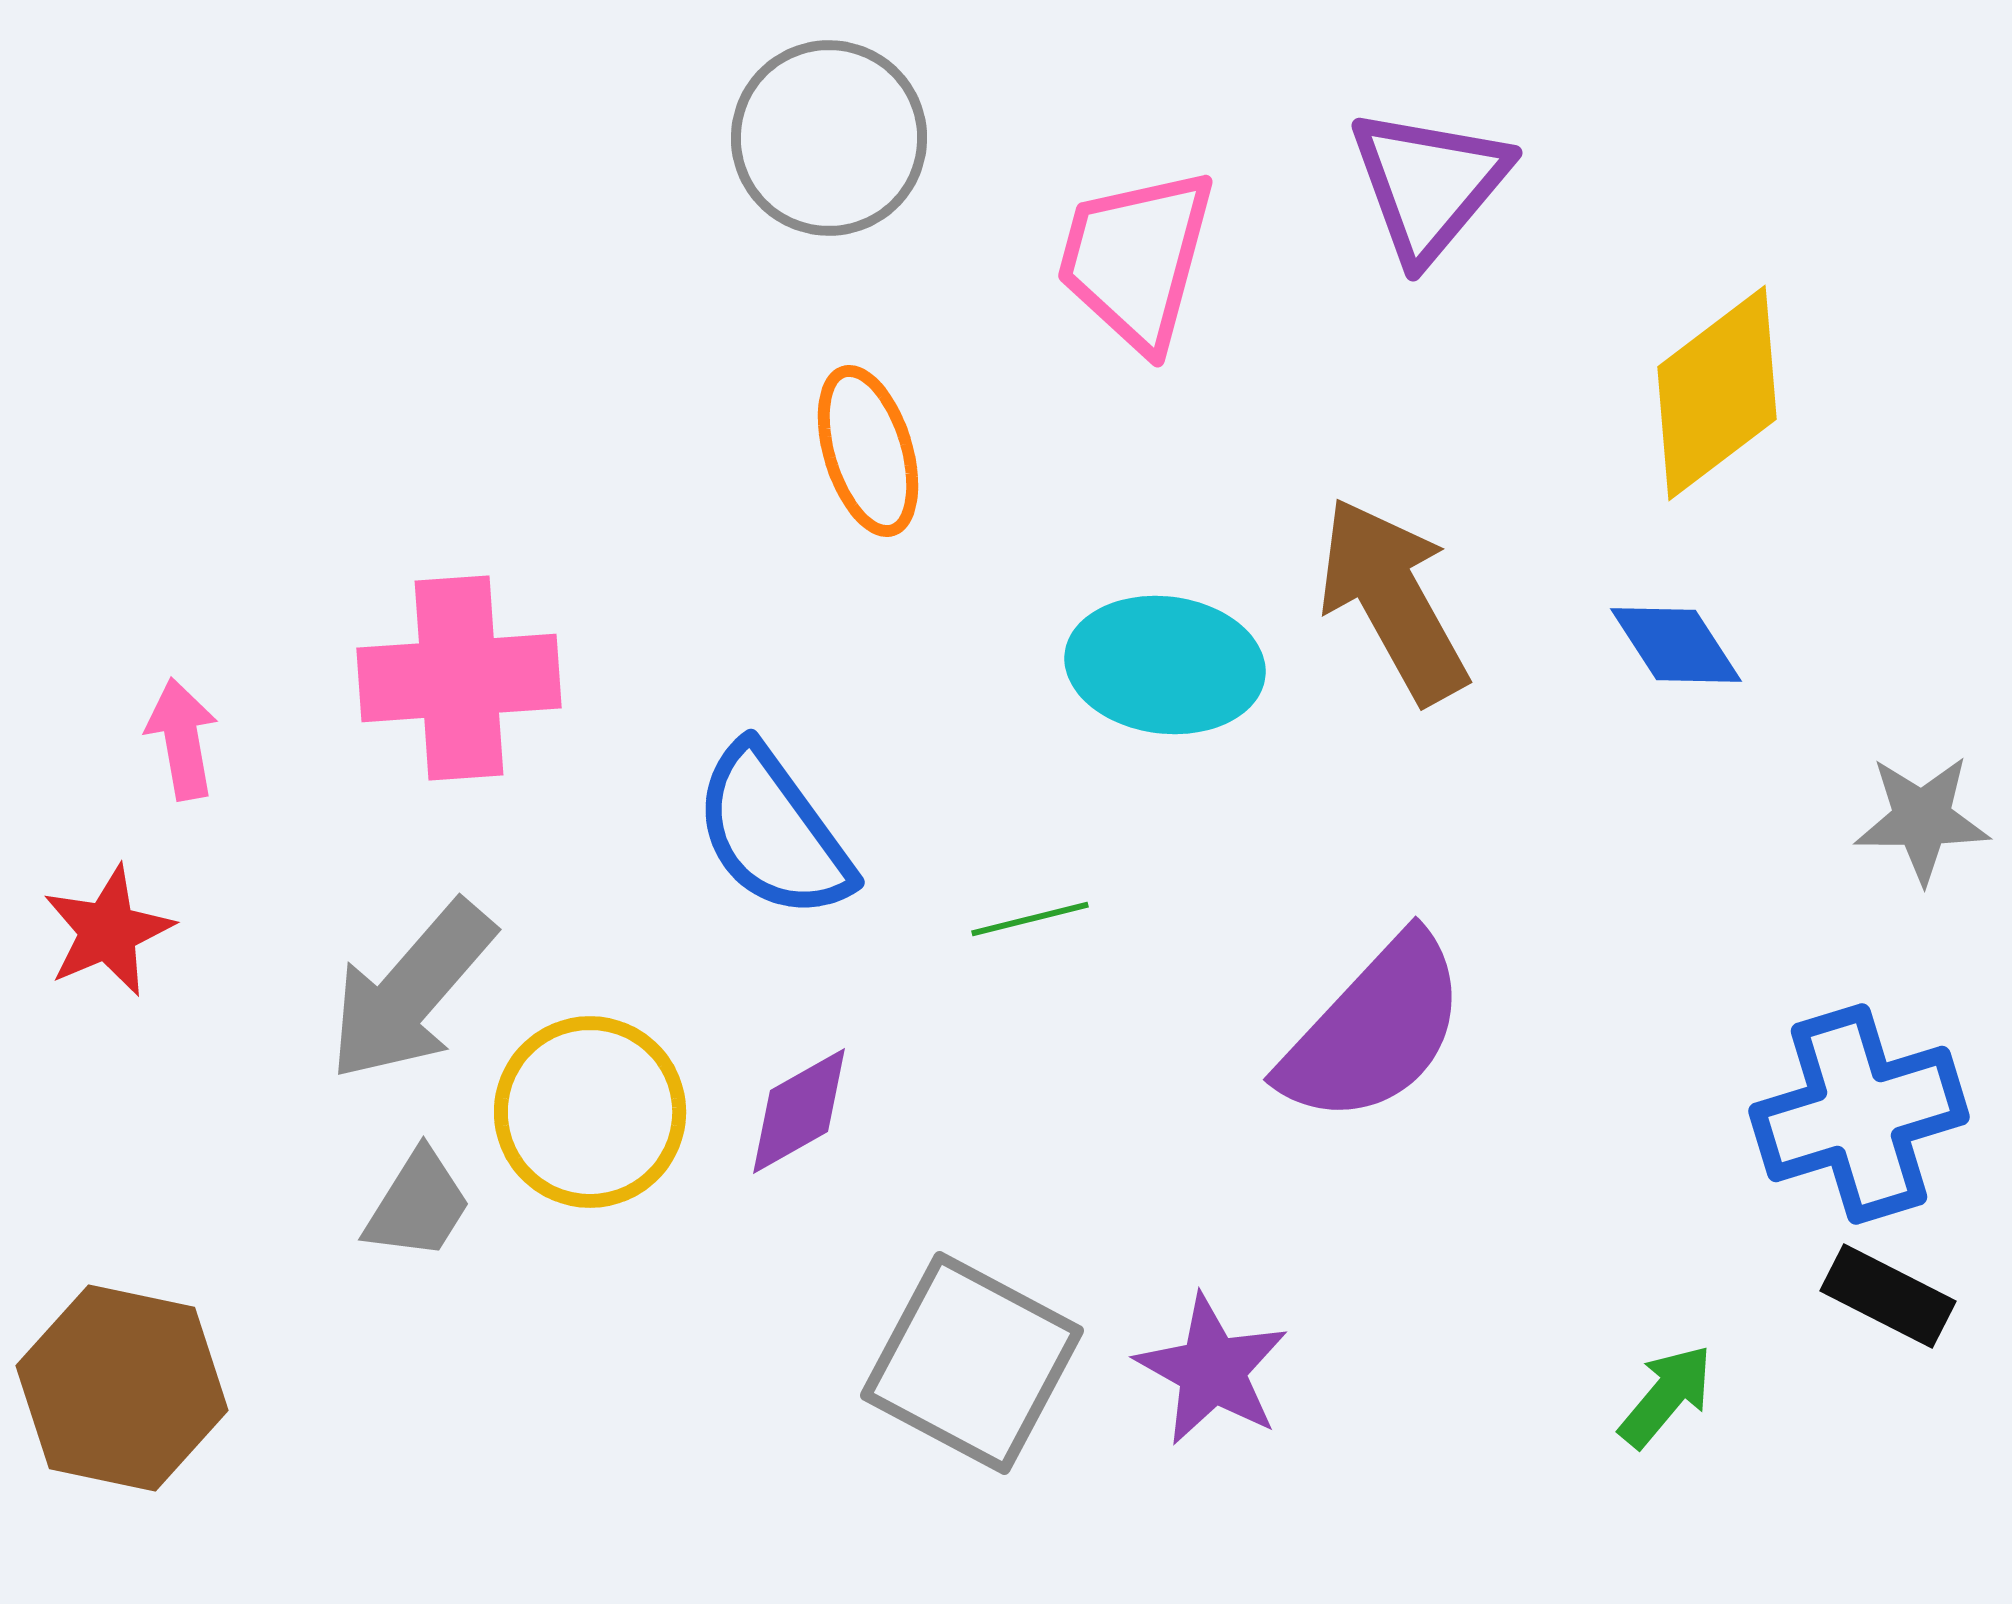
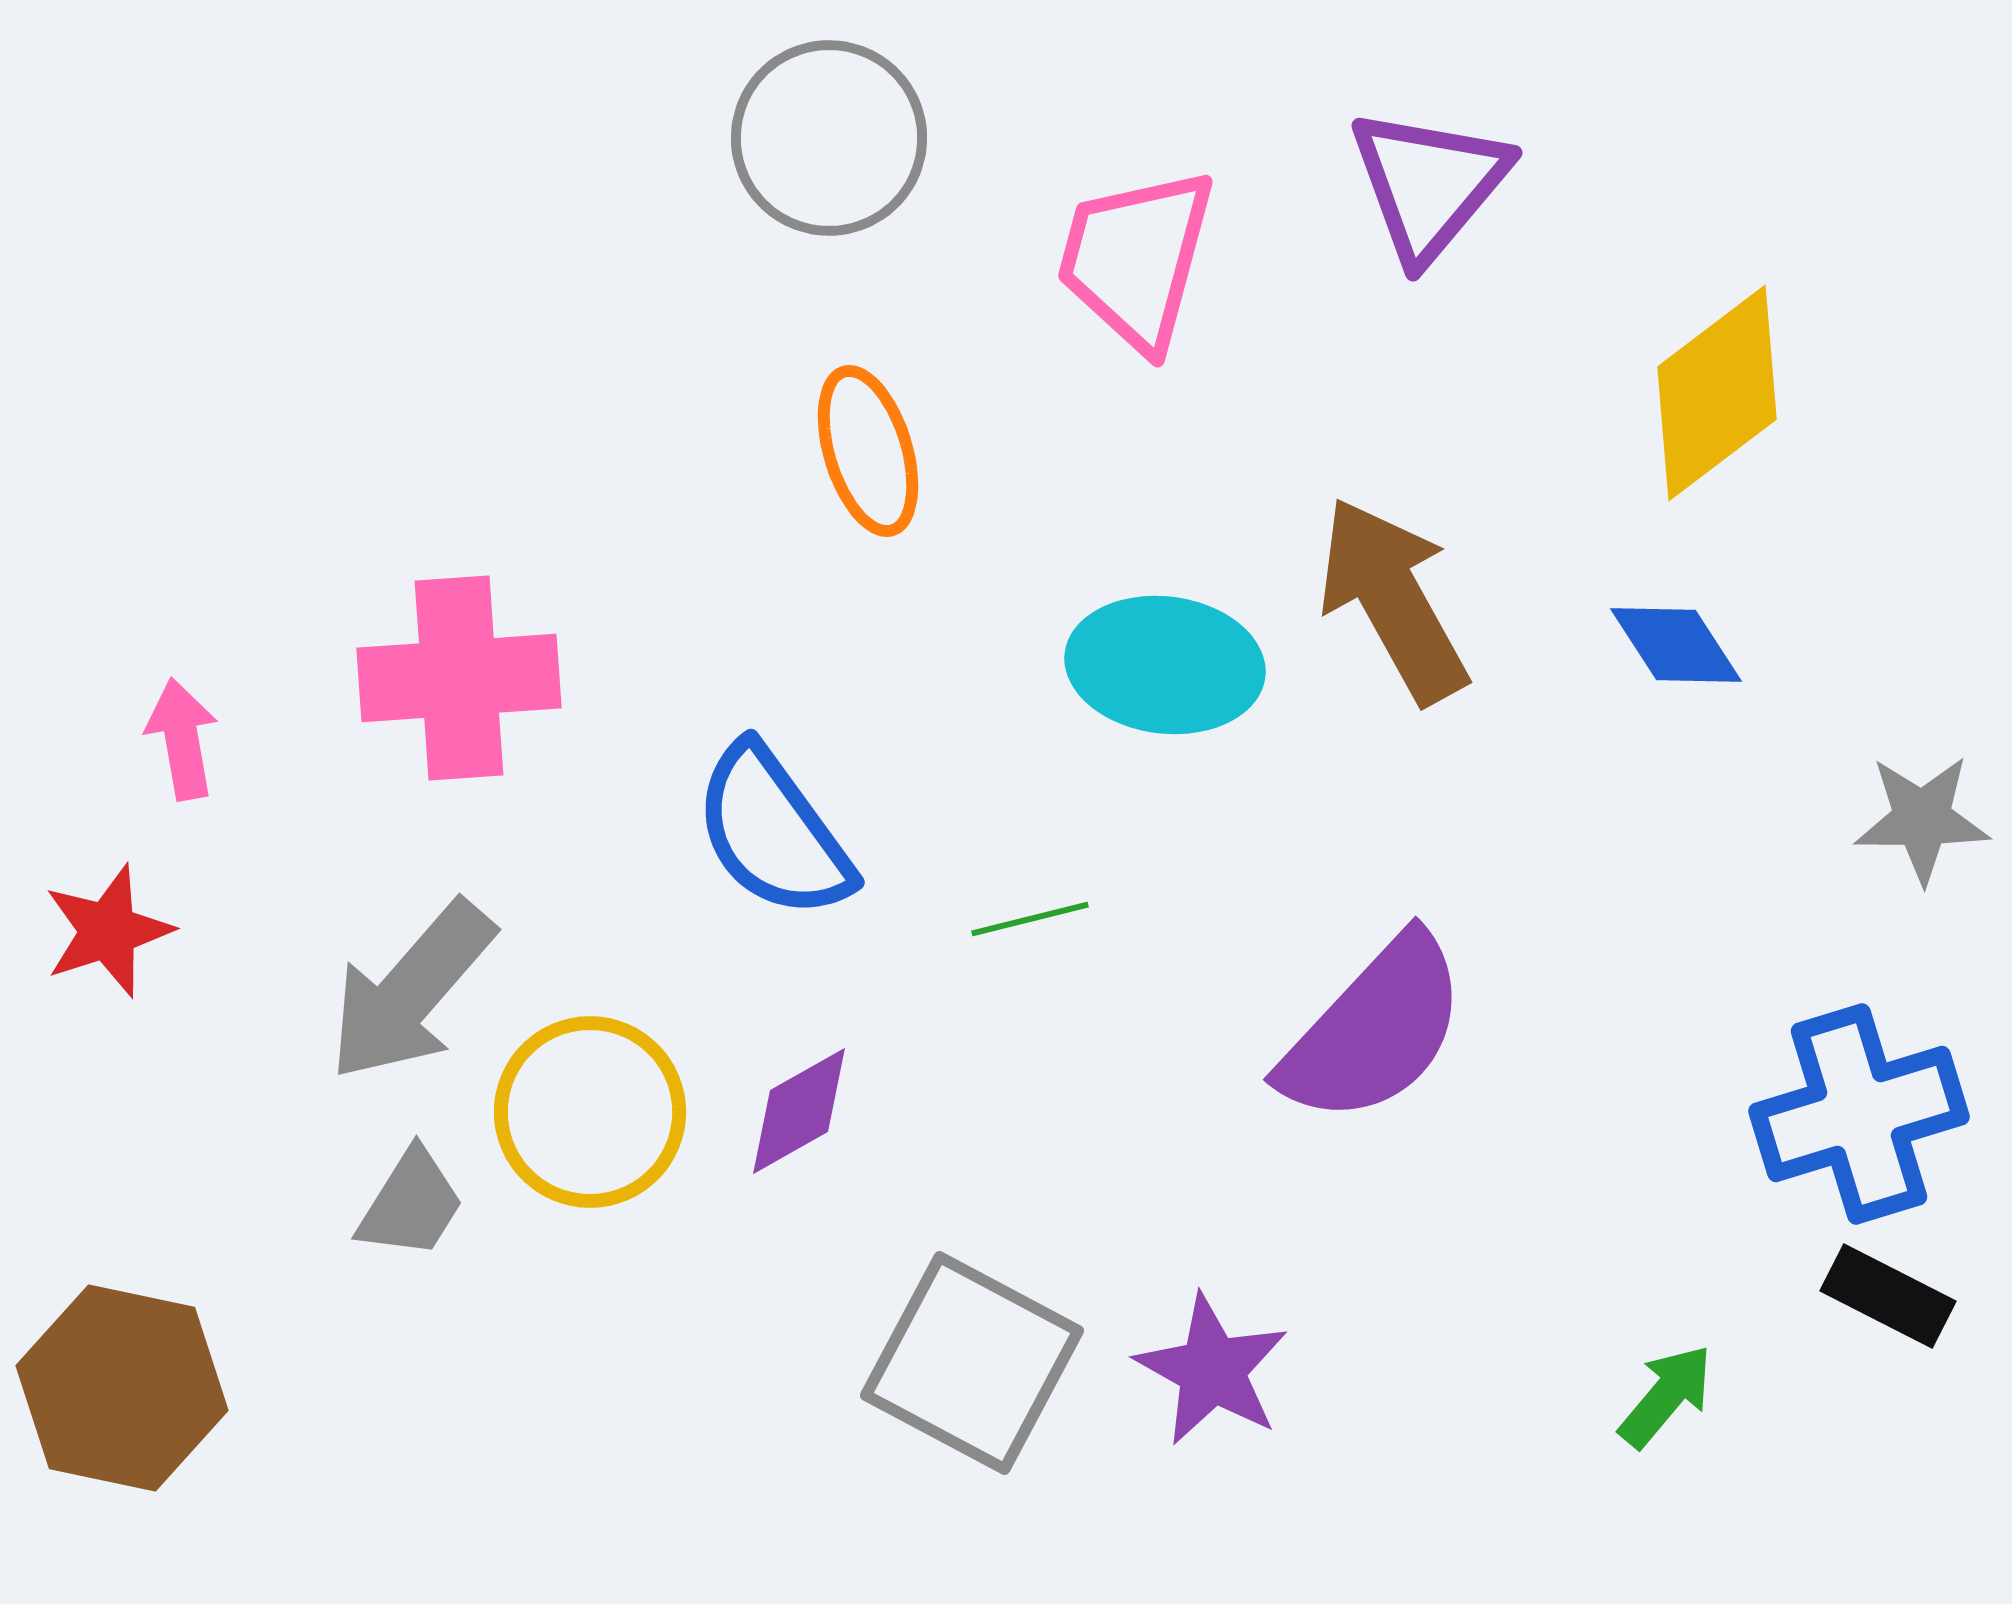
red star: rotated 5 degrees clockwise
gray trapezoid: moved 7 px left, 1 px up
